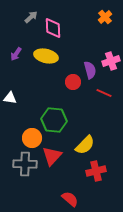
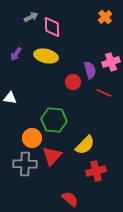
gray arrow: rotated 16 degrees clockwise
pink diamond: moved 1 px left, 1 px up
pink cross: moved 1 px down
